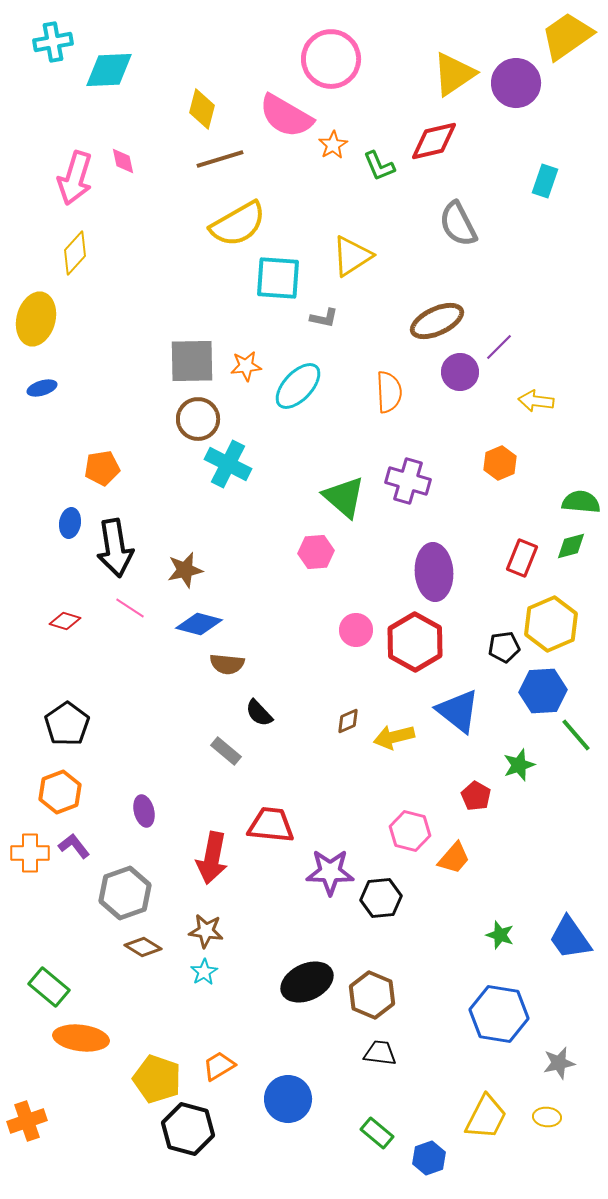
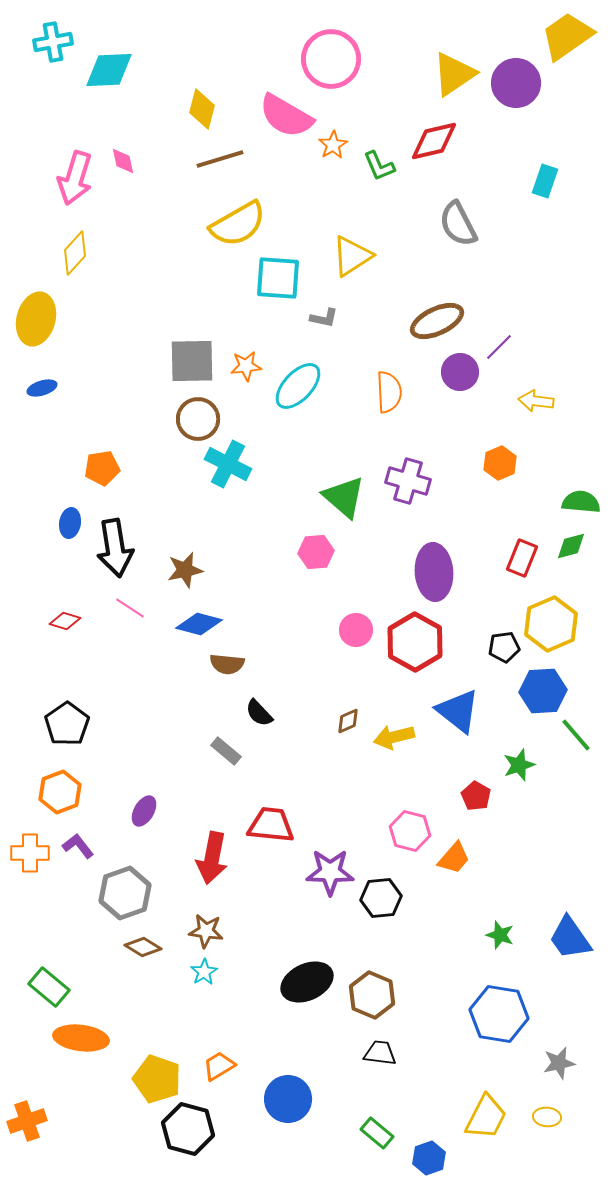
purple ellipse at (144, 811): rotated 44 degrees clockwise
purple L-shape at (74, 846): moved 4 px right
